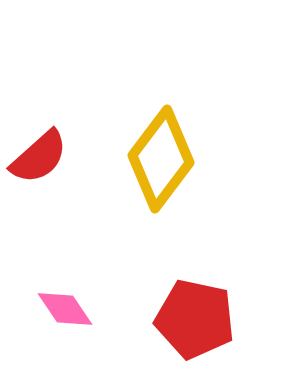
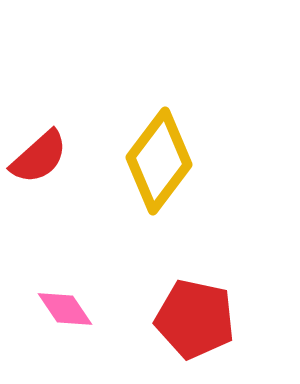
yellow diamond: moved 2 px left, 2 px down
